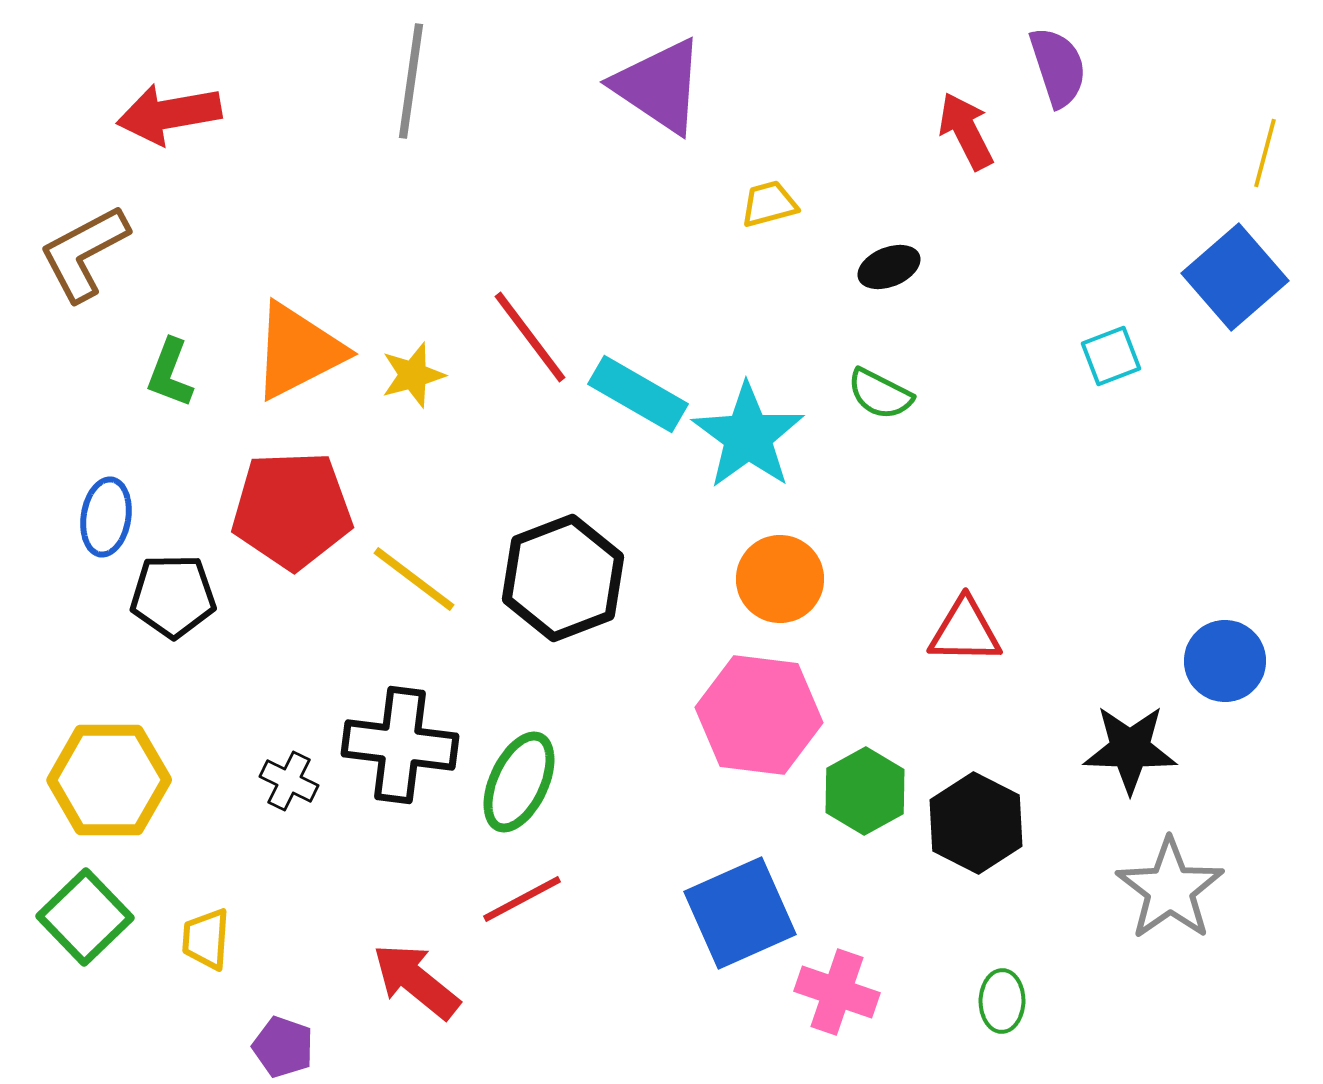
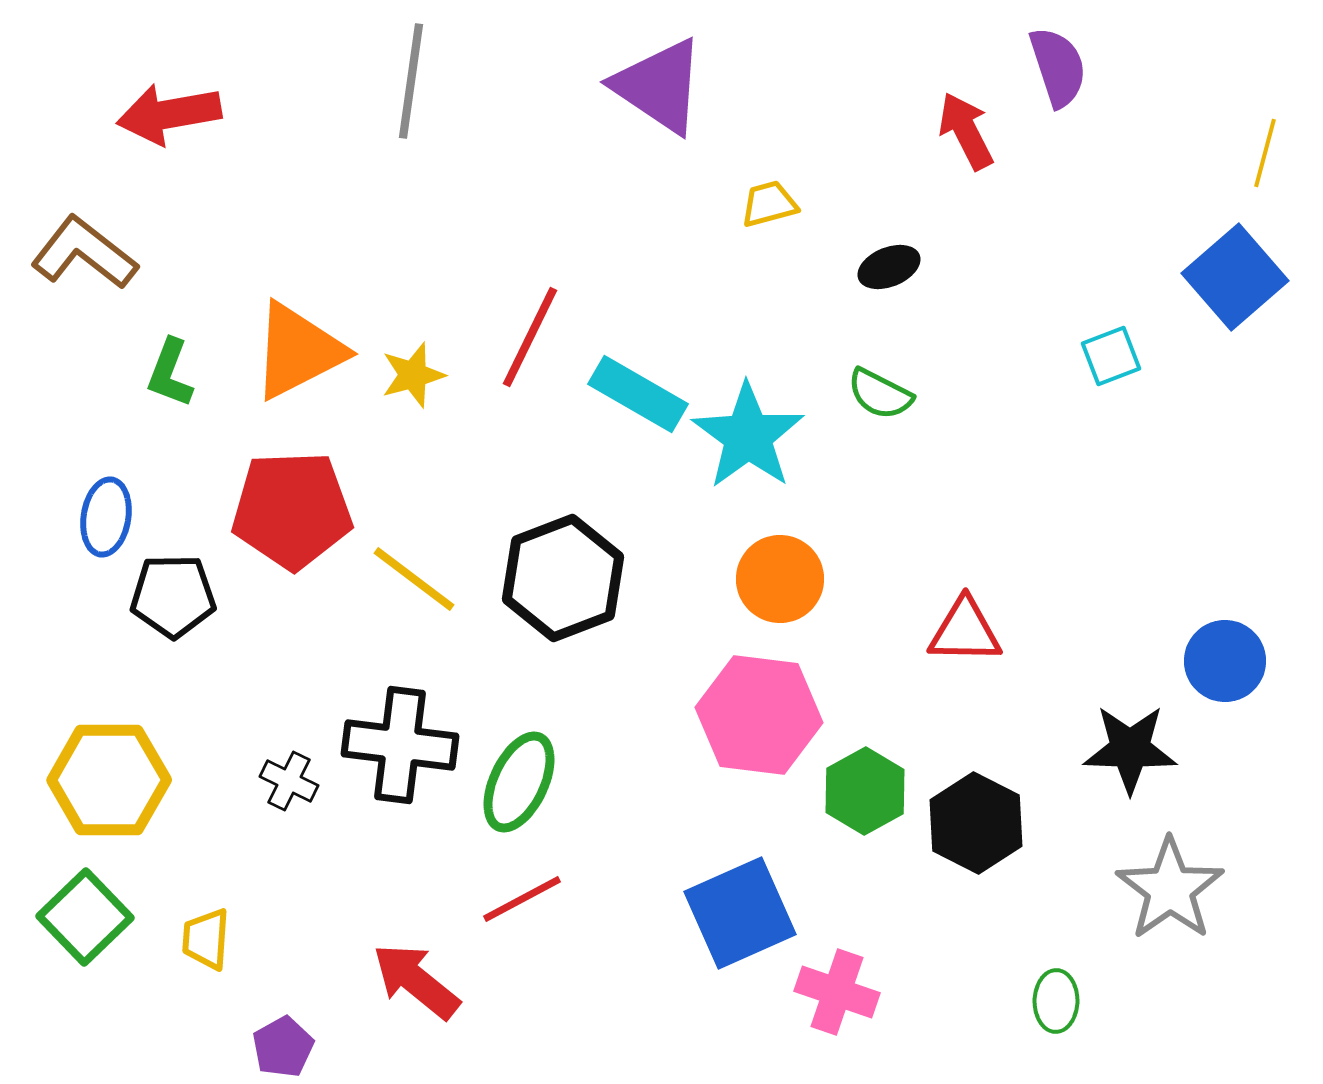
brown L-shape at (84, 253): rotated 66 degrees clockwise
red line at (530, 337): rotated 63 degrees clockwise
green ellipse at (1002, 1001): moved 54 px right
purple pentagon at (283, 1047): rotated 24 degrees clockwise
